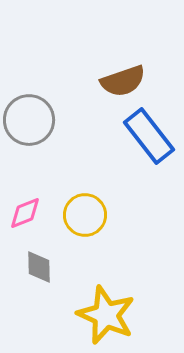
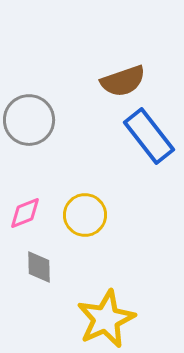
yellow star: moved 4 px down; rotated 24 degrees clockwise
